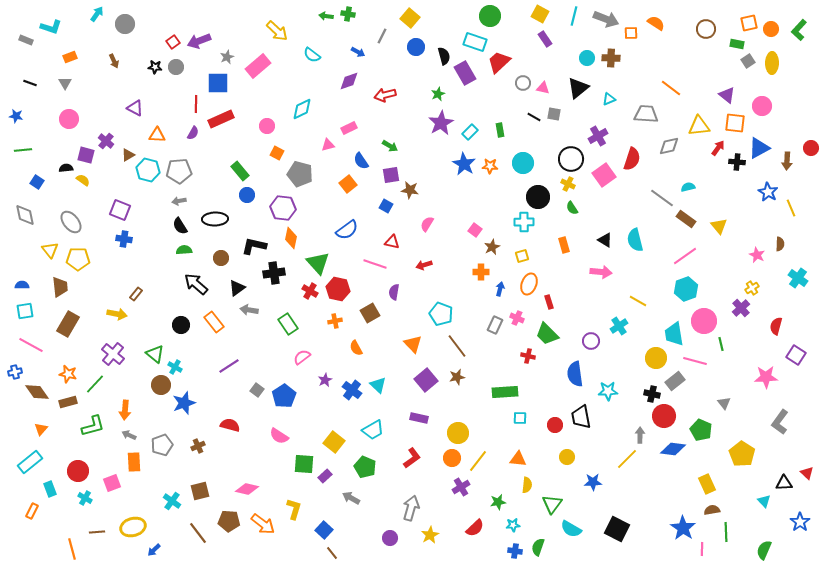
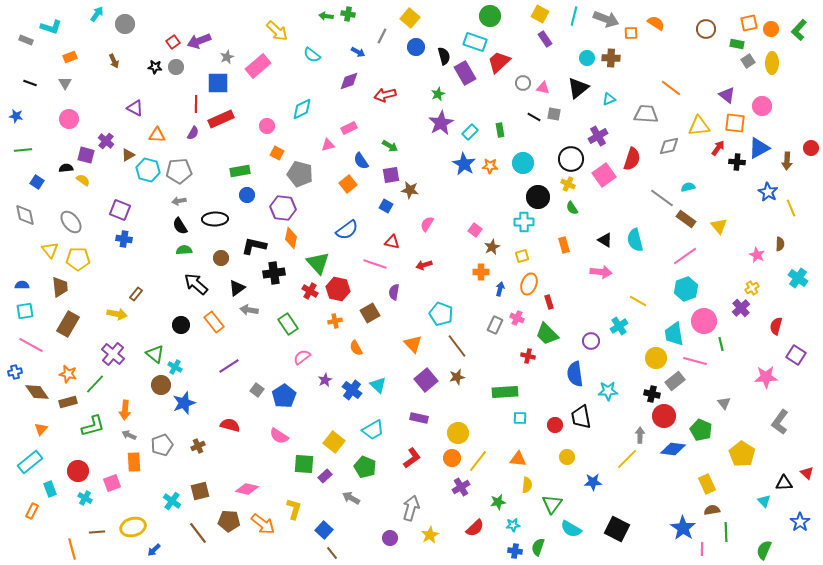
green rectangle at (240, 171): rotated 60 degrees counterclockwise
